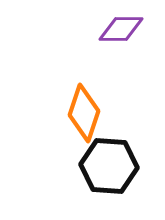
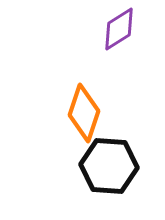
purple diamond: moved 2 px left; rotated 33 degrees counterclockwise
